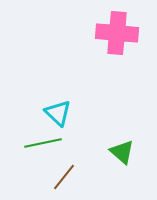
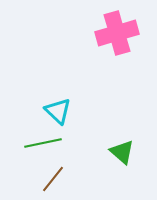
pink cross: rotated 21 degrees counterclockwise
cyan triangle: moved 2 px up
brown line: moved 11 px left, 2 px down
